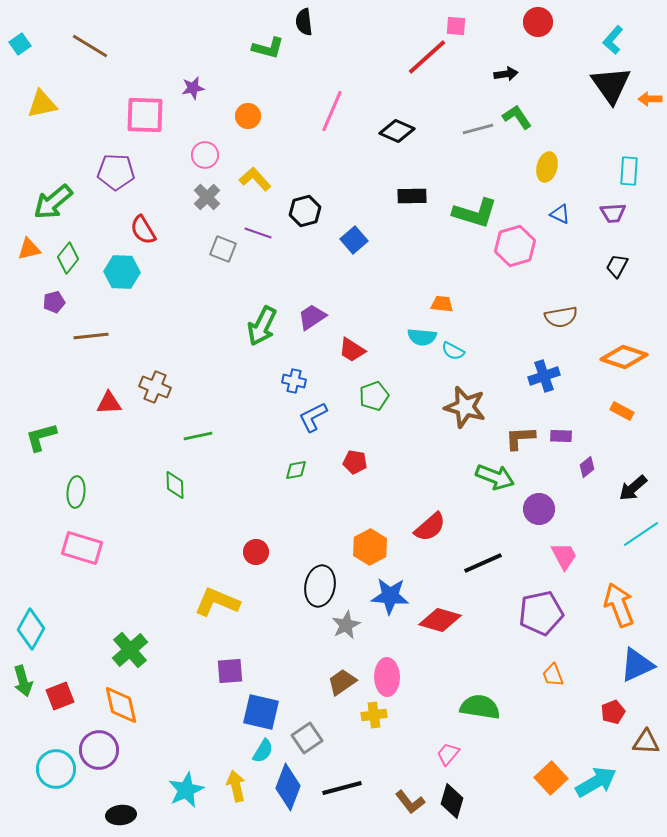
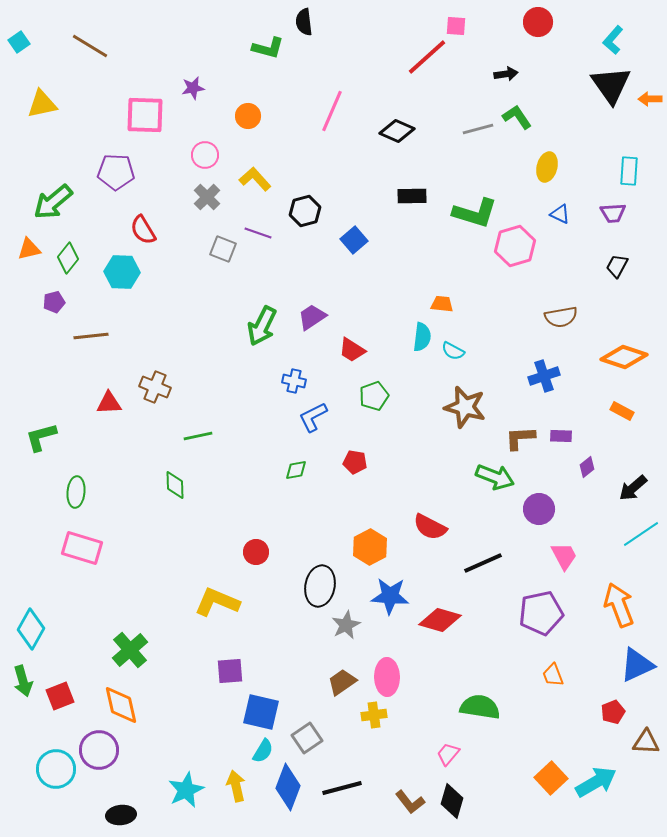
cyan square at (20, 44): moved 1 px left, 2 px up
cyan semicircle at (422, 337): rotated 88 degrees counterclockwise
red semicircle at (430, 527): rotated 68 degrees clockwise
